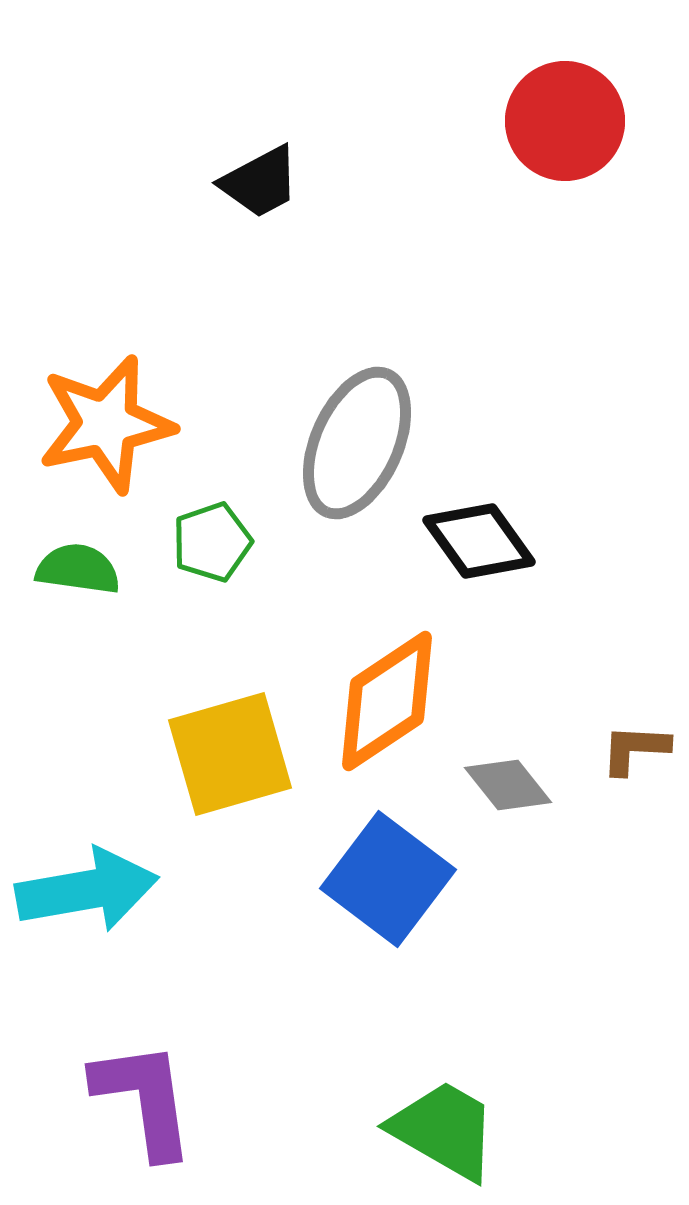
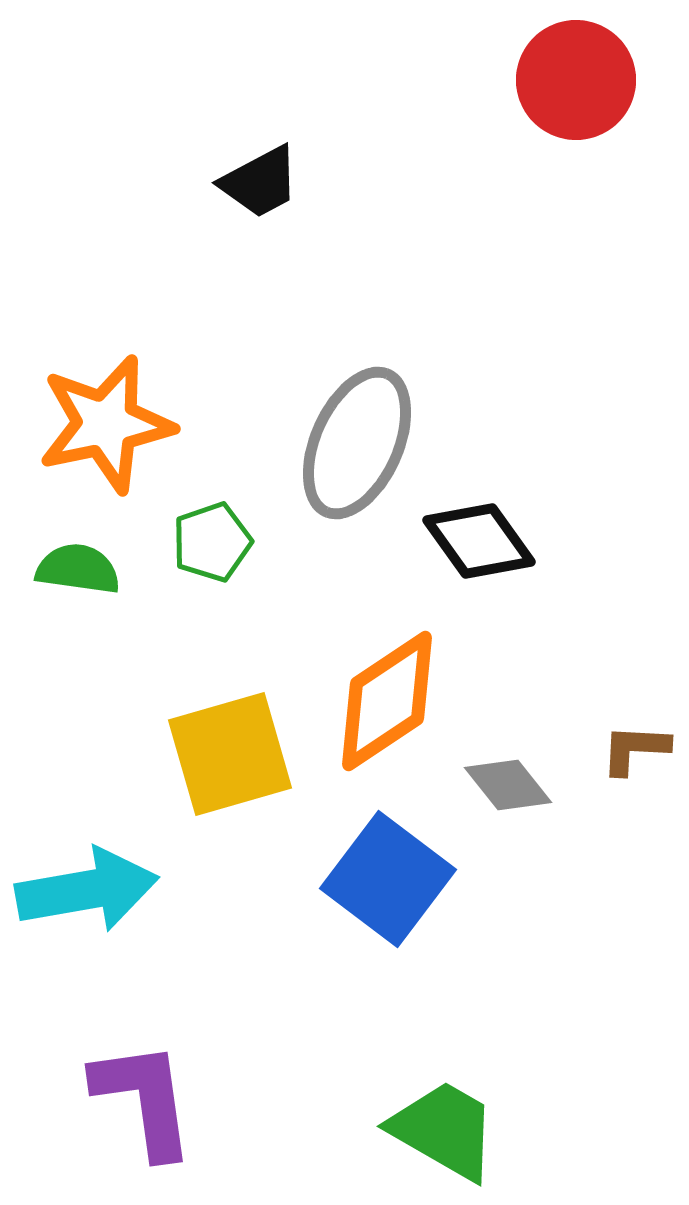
red circle: moved 11 px right, 41 px up
